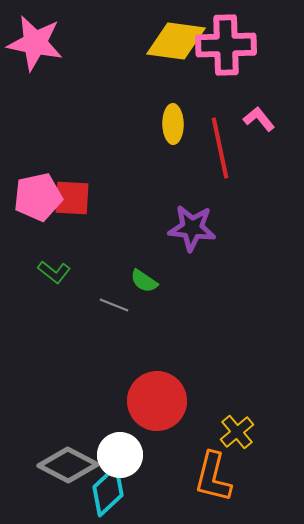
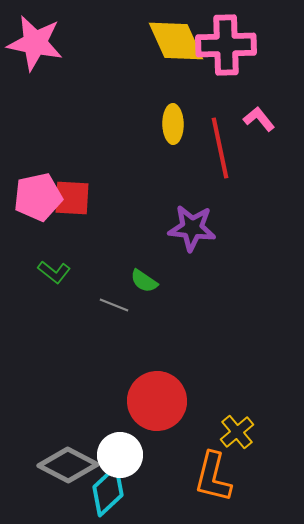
yellow diamond: rotated 58 degrees clockwise
